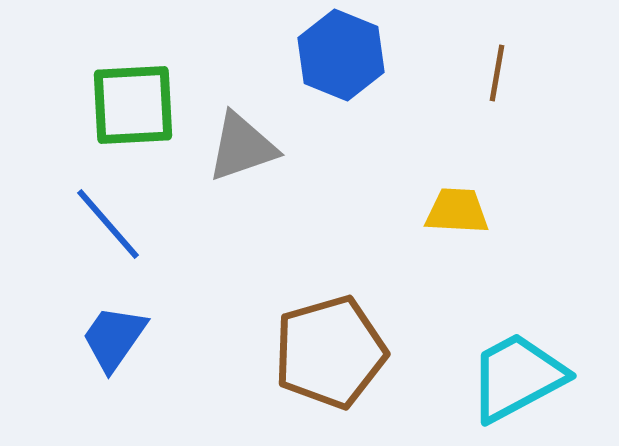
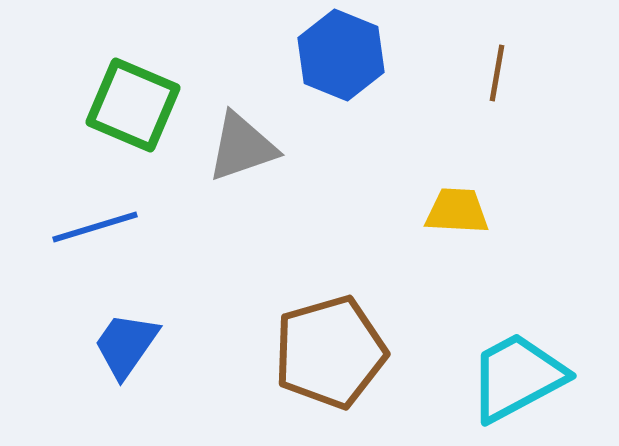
green square: rotated 26 degrees clockwise
blue line: moved 13 px left, 3 px down; rotated 66 degrees counterclockwise
blue trapezoid: moved 12 px right, 7 px down
